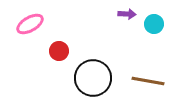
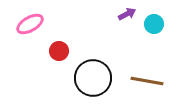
purple arrow: rotated 30 degrees counterclockwise
brown line: moved 1 px left
